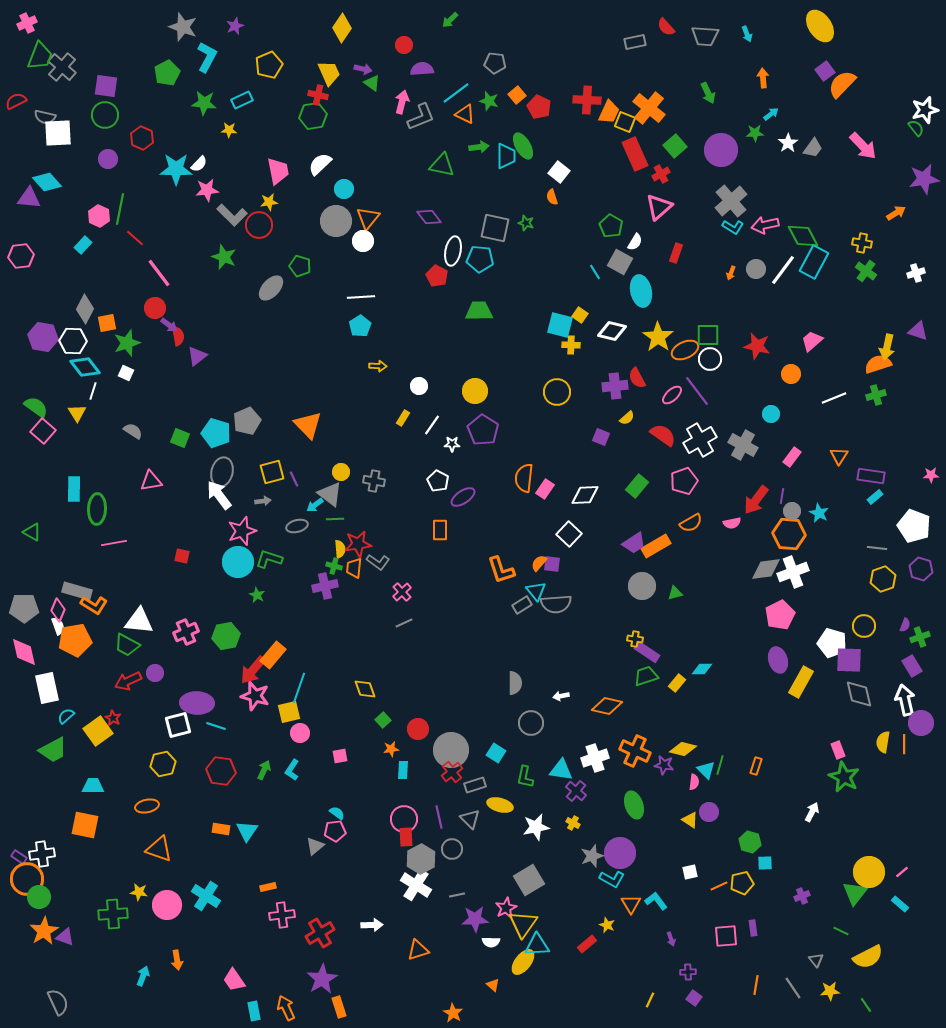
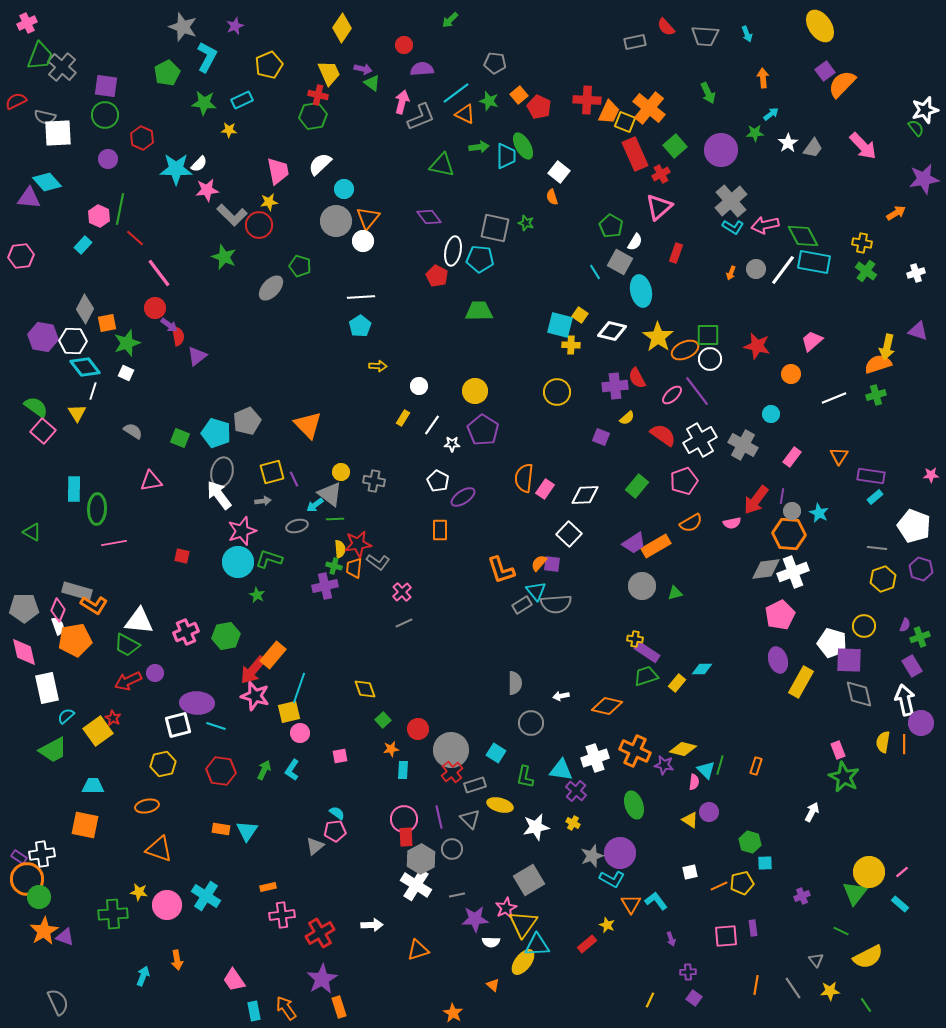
orange square at (517, 95): moved 2 px right
cyan rectangle at (814, 262): rotated 72 degrees clockwise
orange arrow at (286, 1008): rotated 10 degrees counterclockwise
